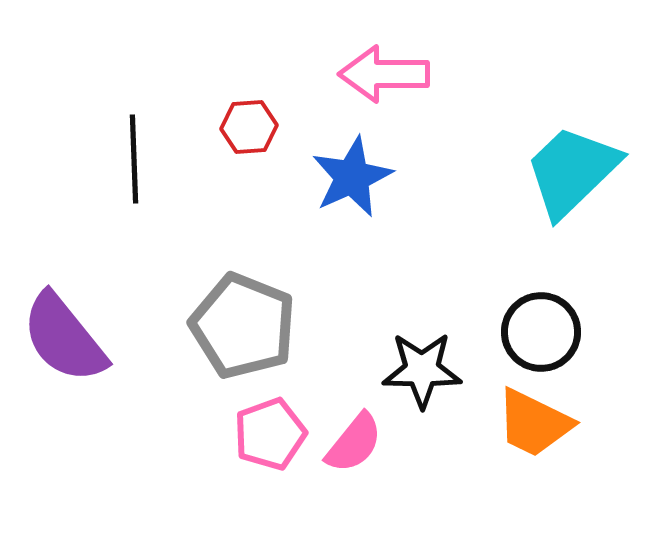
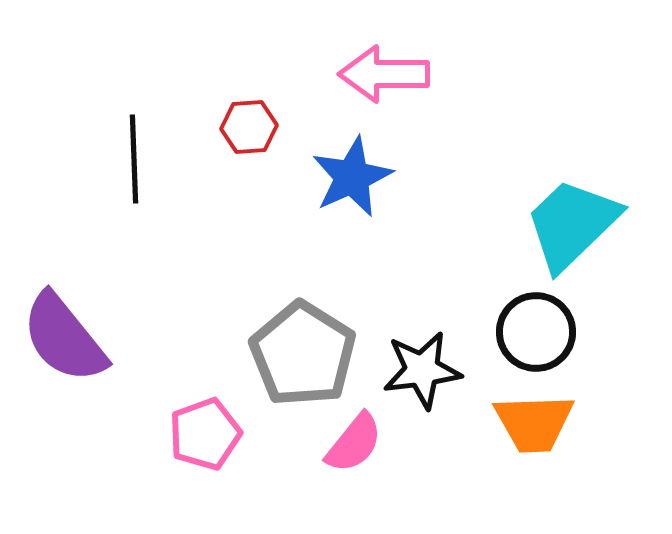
cyan trapezoid: moved 53 px down
gray pentagon: moved 60 px right, 28 px down; rotated 10 degrees clockwise
black circle: moved 5 px left
black star: rotated 8 degrees counterclockwise
orange trapezoid: rotated 28 degrees counterclockwise
pink pentagon: moved 65 px left
